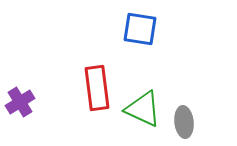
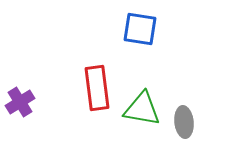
green triangle: moved 1 px left; rotated 15 degrees counterclockwise
